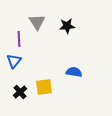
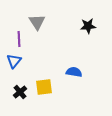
black star: moved 21 px right
